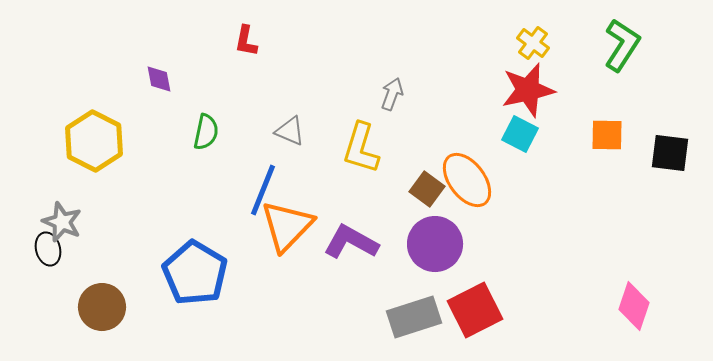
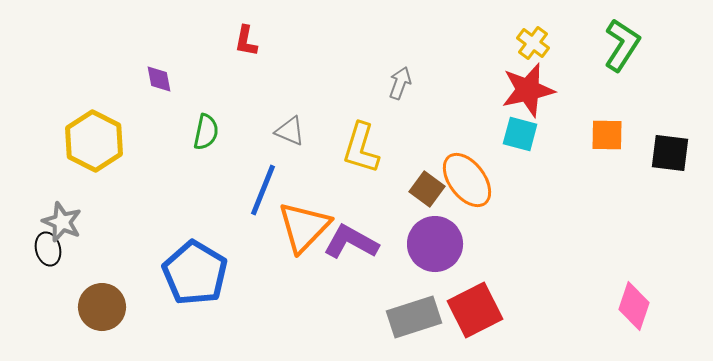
gray arrow: moved 8 px right, 11 px up
cyan square: rotated 12 degrees counterclockwise
orange triangle: moved 17 px right, 1 px down
